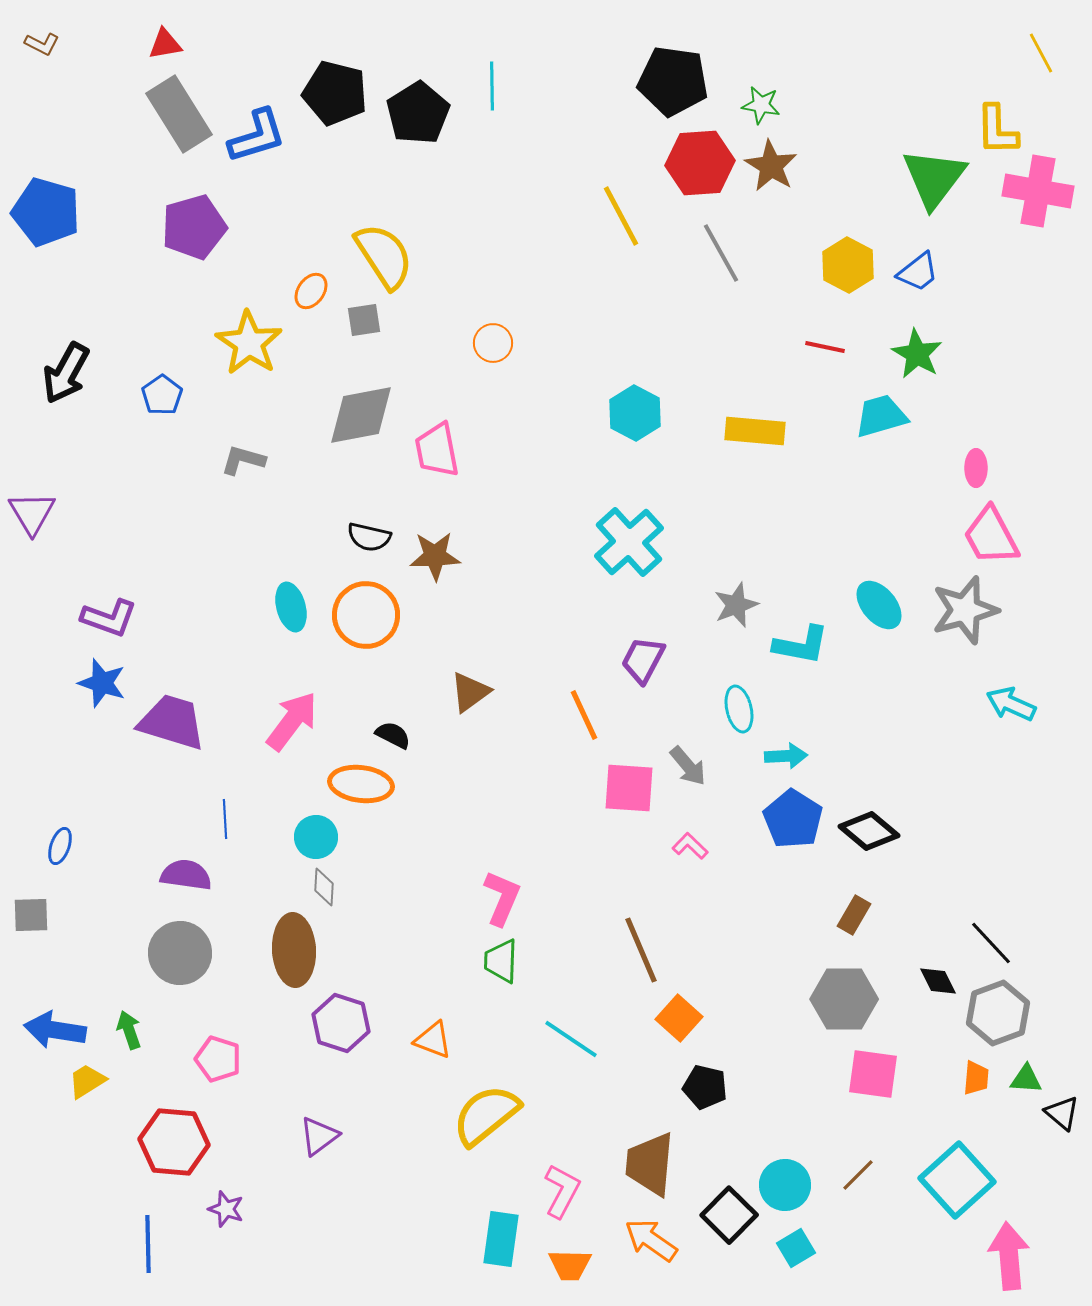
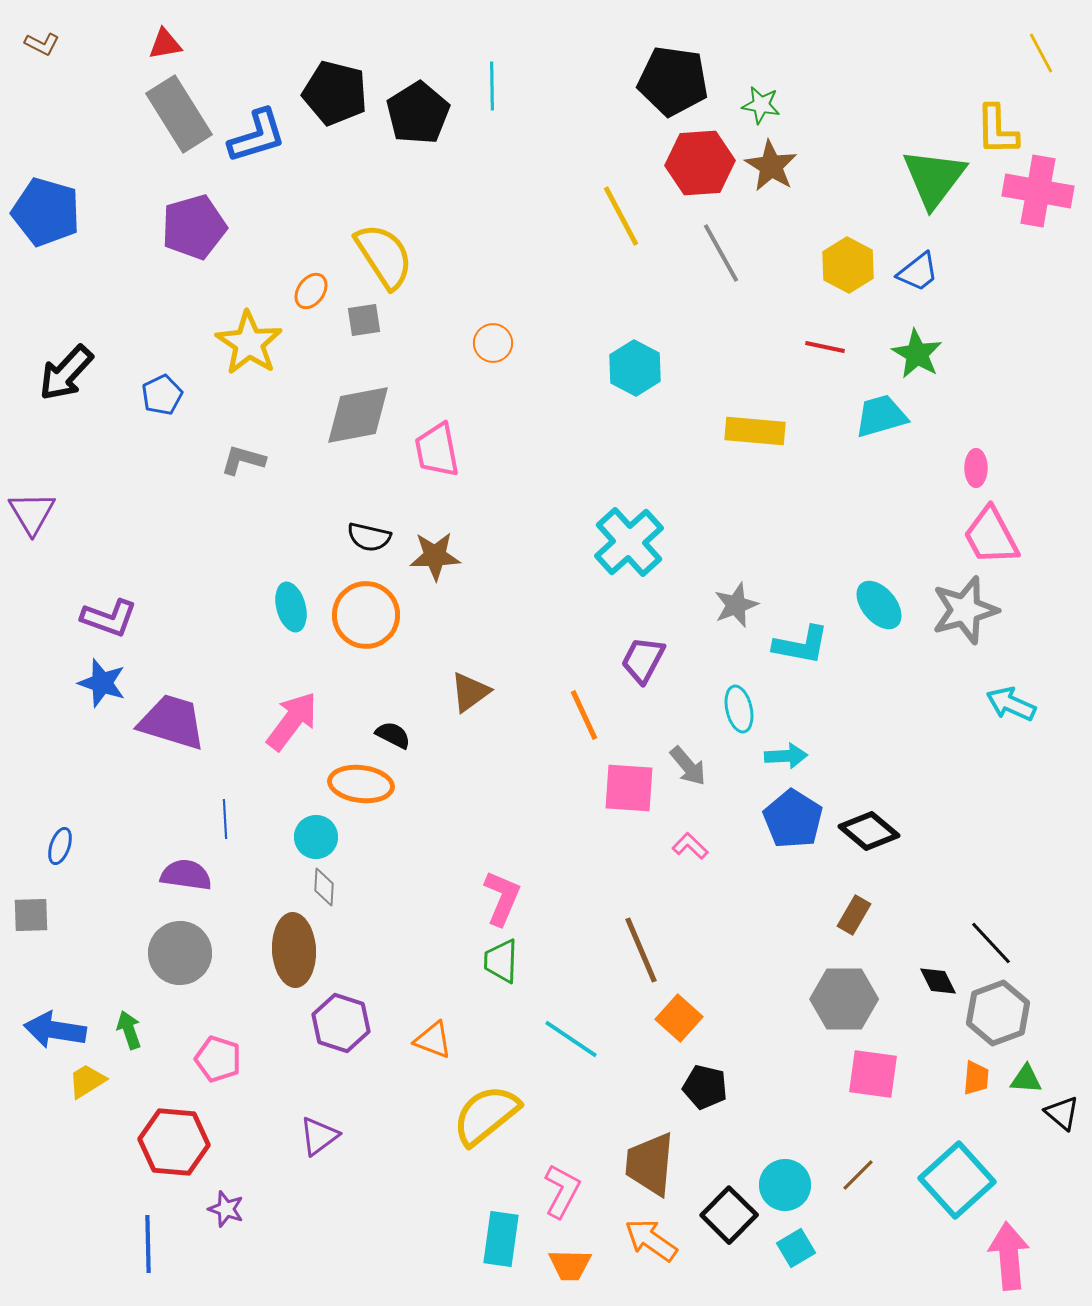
black arrow at (66, 373): rotated 14 degrees clockwise
blue pentagon at (162, 395): rotated 9 degrees clockwise
cyan hexagon at (635, 413): moved 45 px up
gray diamond at (361, 415): moved 3 px left
